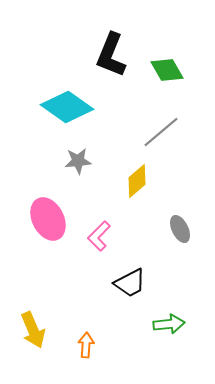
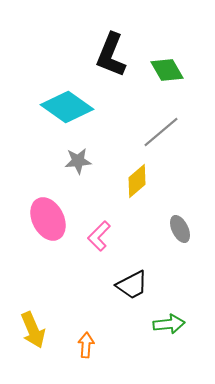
black trapezoid: moved 2 px right, 2 px down
